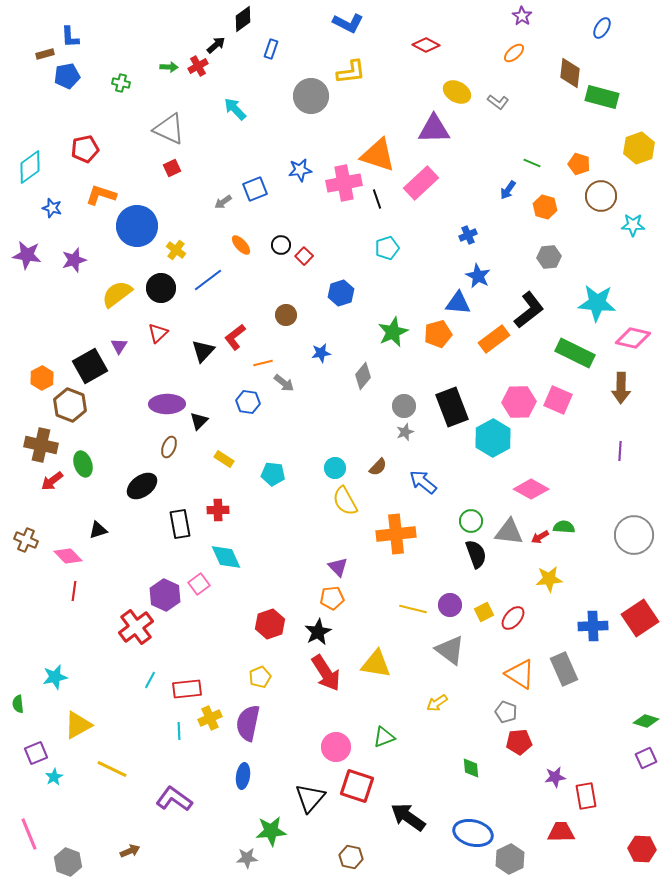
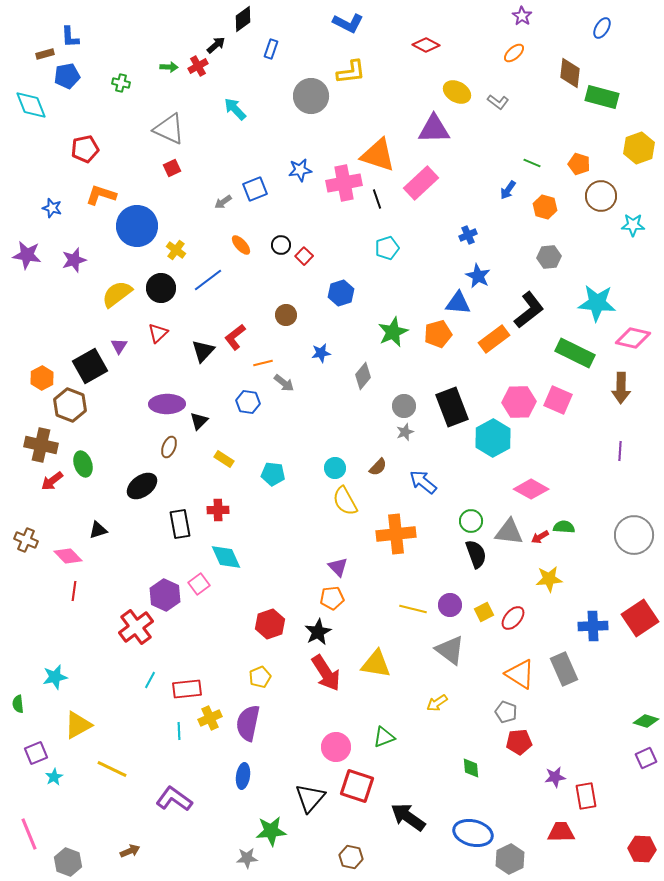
cyan diamond at (30, 167): moved 1 px right, 62 px up; rotated 76 degrees counterclockwise
